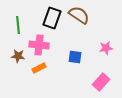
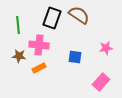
brown star: moved 1 px right
